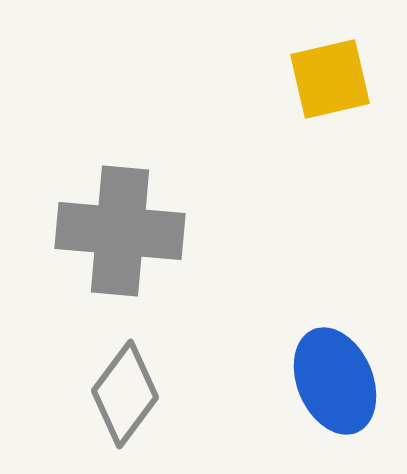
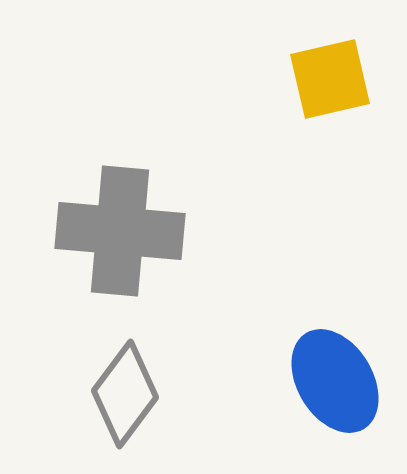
blue ellipse: rotated 8 degrees counterclockwise
